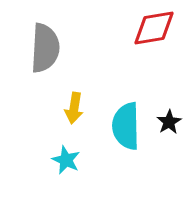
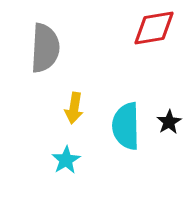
cyan star: rotated 16 degrees clockwise
